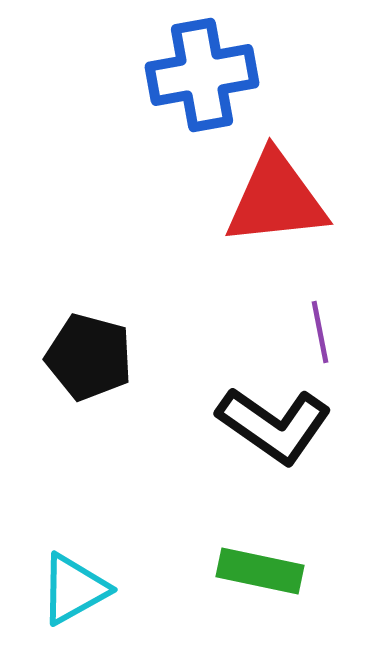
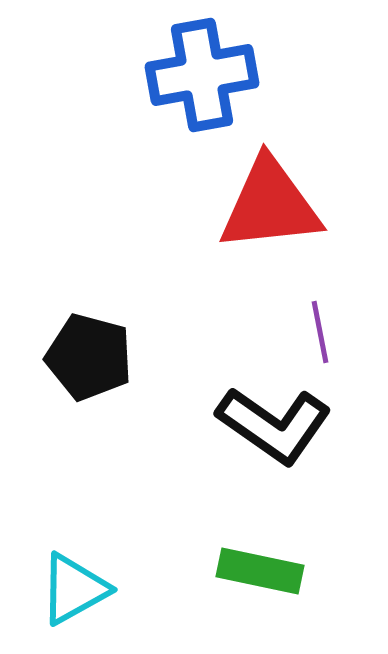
red triangle: moved 6 px left, 6 px down
